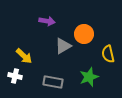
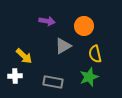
orange circle: moved 8 px up
yellow semicircle: moved 13 px left
white cross: rotated 16 degrees counterclockwise
